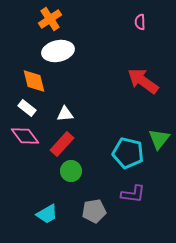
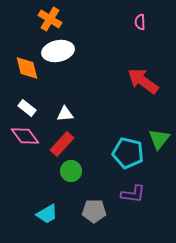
orange cross: rotated 25 degrees counterclockwise
orange diamond: moved 7 px left, 13 px up
gray pentagon: rotated 10 degrees clockwise
